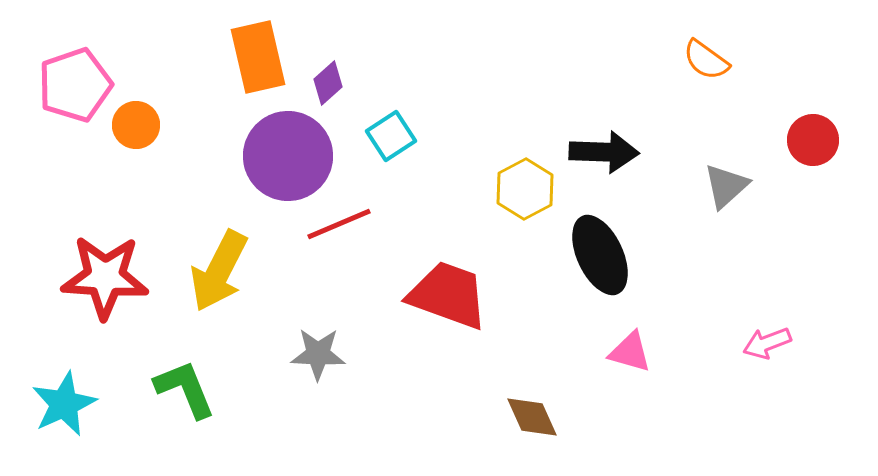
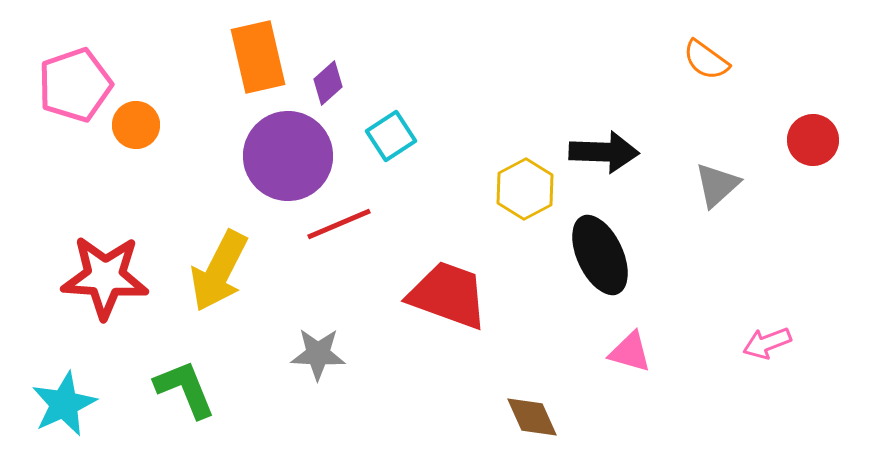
gray triangle: moved 9 px left, 1 px up
